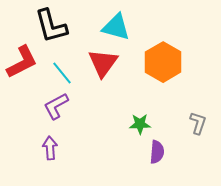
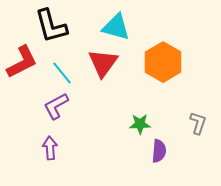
purple semicircle: moved 2 px right, 1 px up
